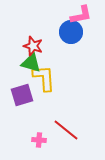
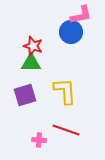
green triangle: rotated 15 degrees counterclockwise
yellow L-shape: moved 21 px right, 13 px down
purple square: moved 3 px right
red line: rotated 20 degrees counterclockwise
